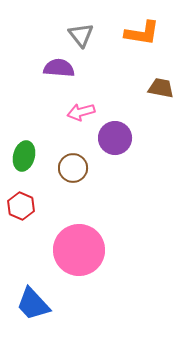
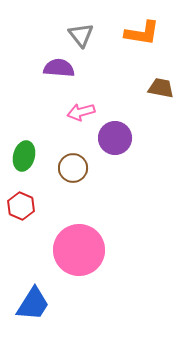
blue trapezoid: rotated 105 degrees counterclockwise
